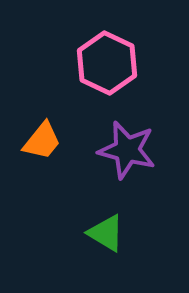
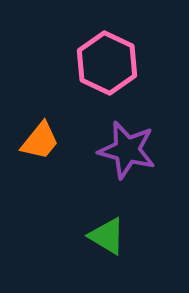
orange trapezoid: moved 2 px left
green triangle: moved 1 px right, 3 px down
